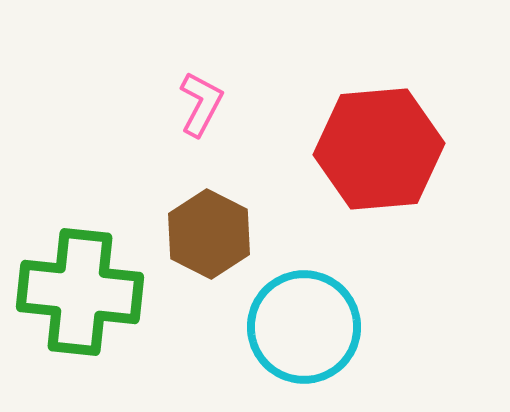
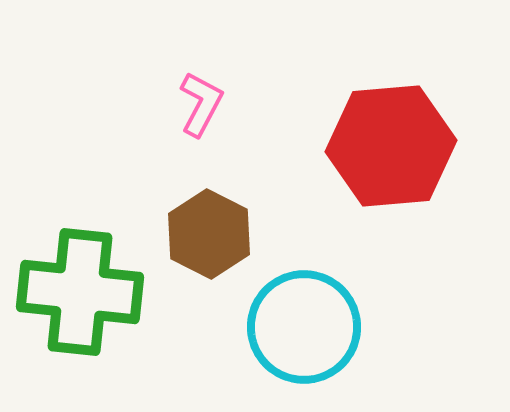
red hexagon: moved 12 px right, 3 px up
